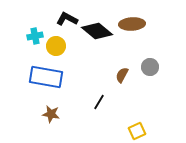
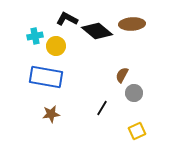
gray circle: moved 16 px left, 26 px down
black line: moved 3 px right, 6 px down
brown star: rotated 18 degrees counterclockwise
